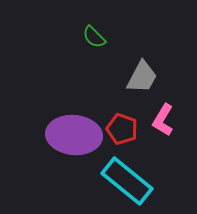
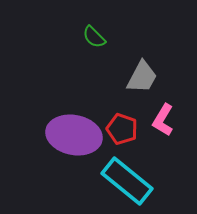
purple ellipse: rotated 6 degrees clockwise
